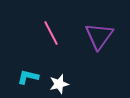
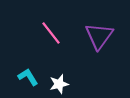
pink line: rotated 10 degrees counterclockwise
cyan L-shape: rotated 45 degrees clockwise
